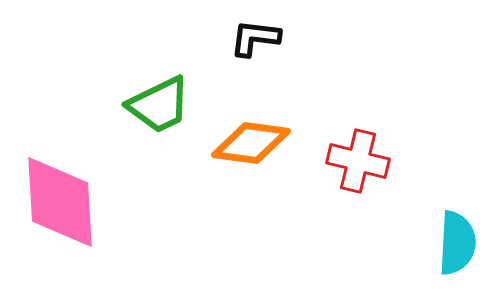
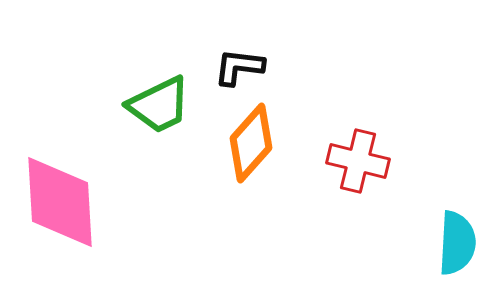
black L-shape: moved 16 px left, 29 px down
orange diamond: rotated 56 degrees counterclockwise
